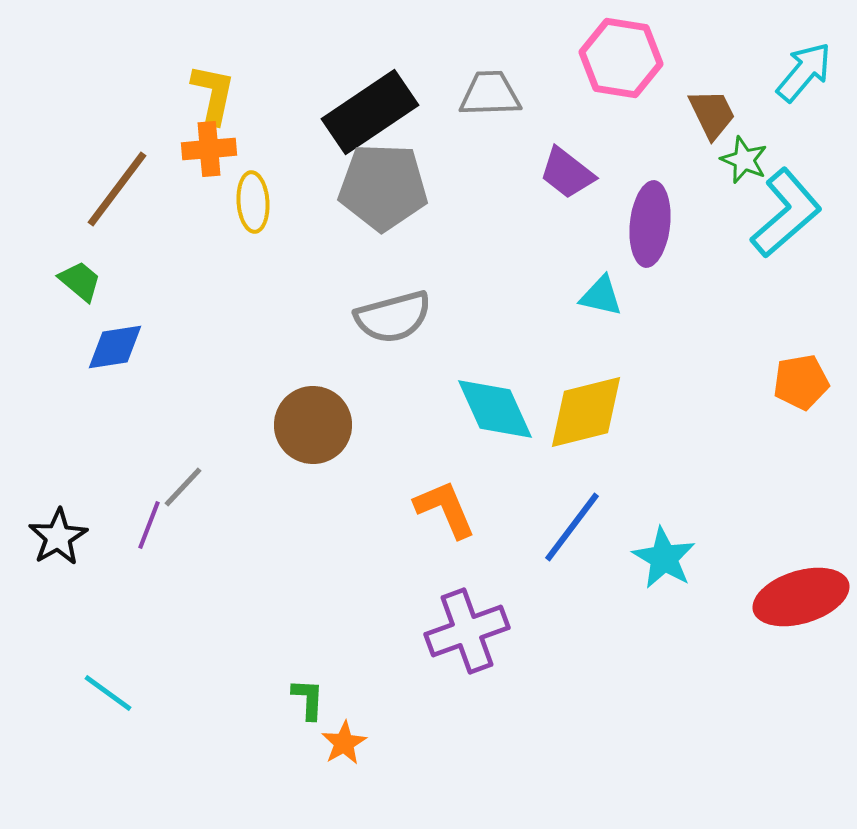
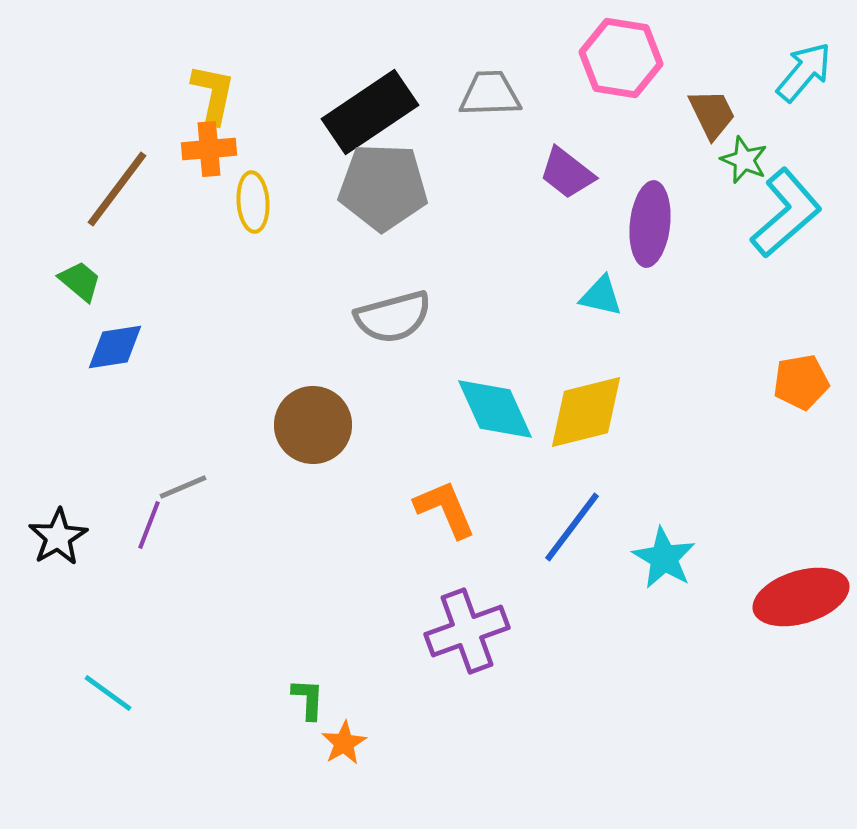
gray line: rotated 24 degrees clockwise
